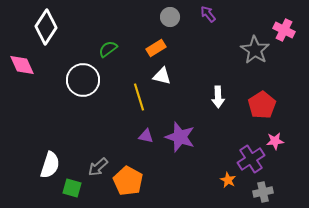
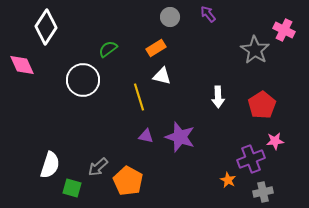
purple cross: rotated 12 degrees clockwise
